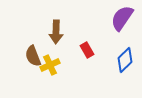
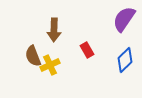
purple semicircle: moved 2 px right, 1 px down
brown arrow: moved 2 px left, 2 px up
